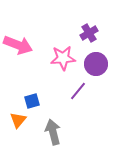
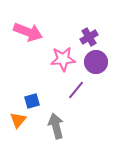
purple cross: moved 4 px down
pink arrow: moved 10 px right, 13 px up
pink star: moved 1 px down
purple circle: moved 2 px up
purple line: moved 2 px left, 1 px up
gray arrow: moved 3 px right, 6 px up
